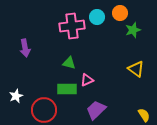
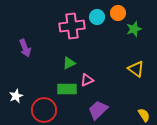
orange circle: moved 2 px left
green star: moved 1 px right, 1 px up
purple arrow: rotated 12 degrees counterclockwise
green triangle: rotated 40 degrees counterclockwise
purple trapezoid: moved 2 px right
